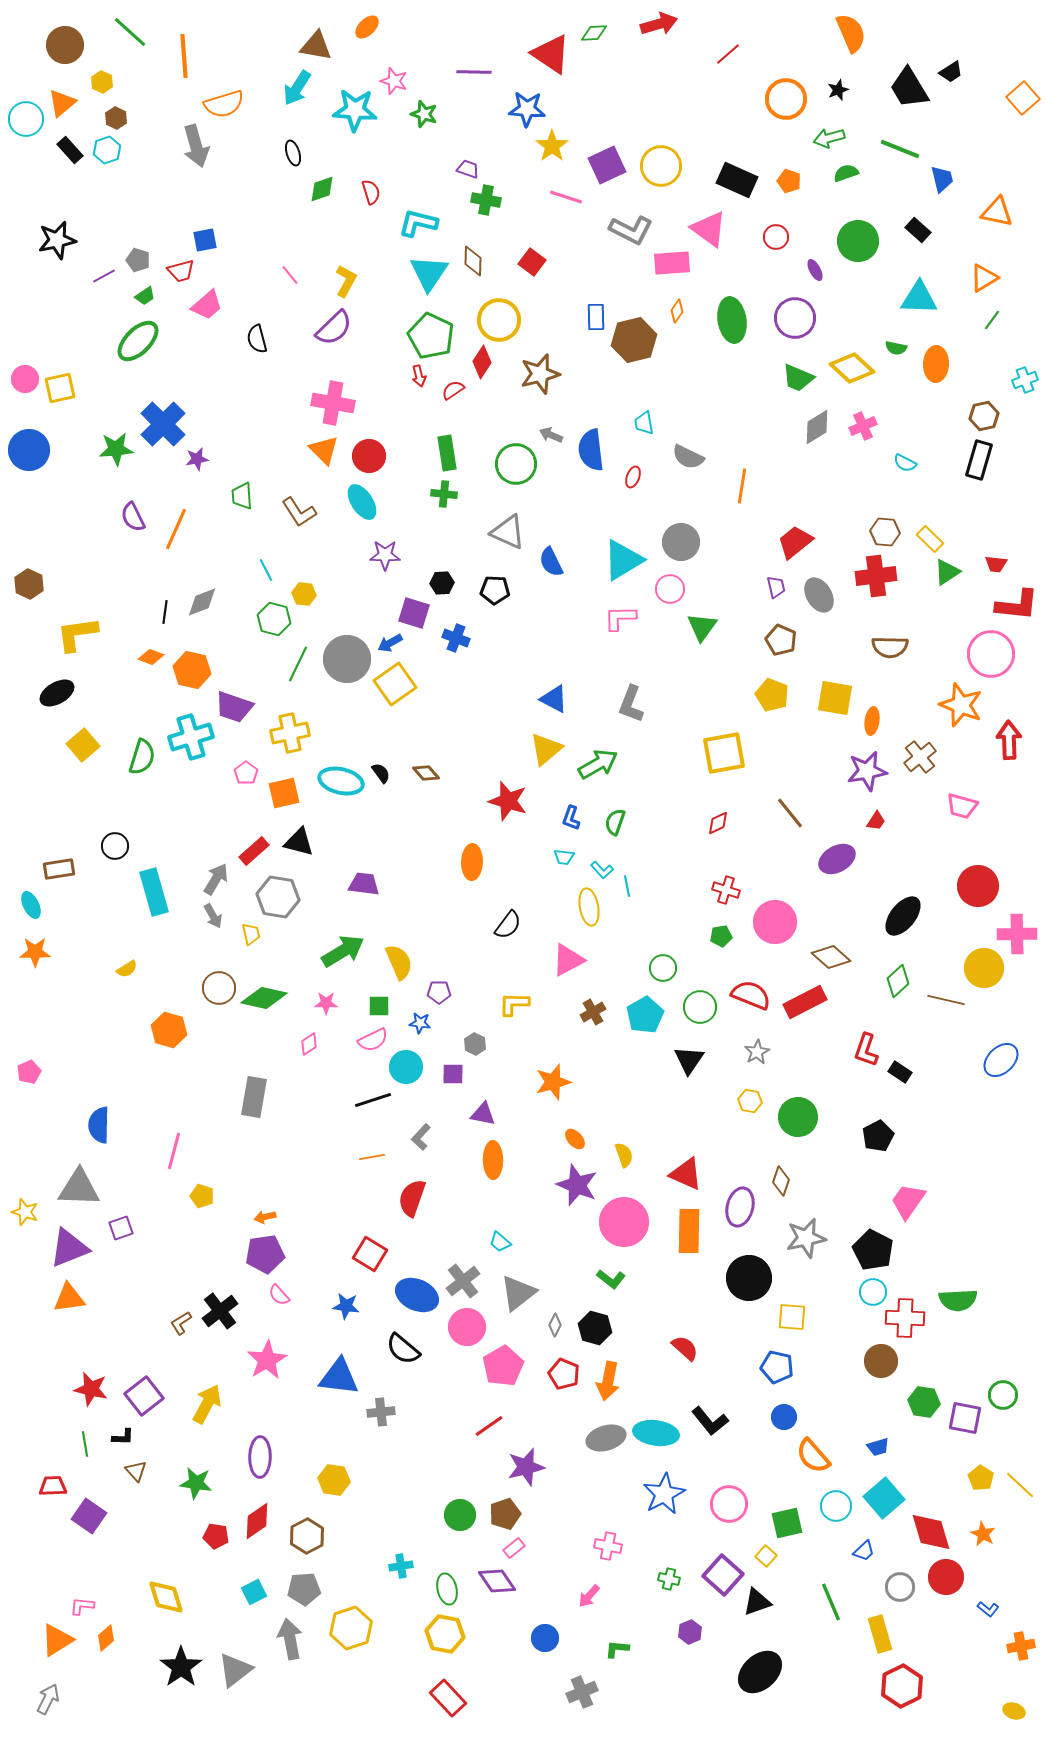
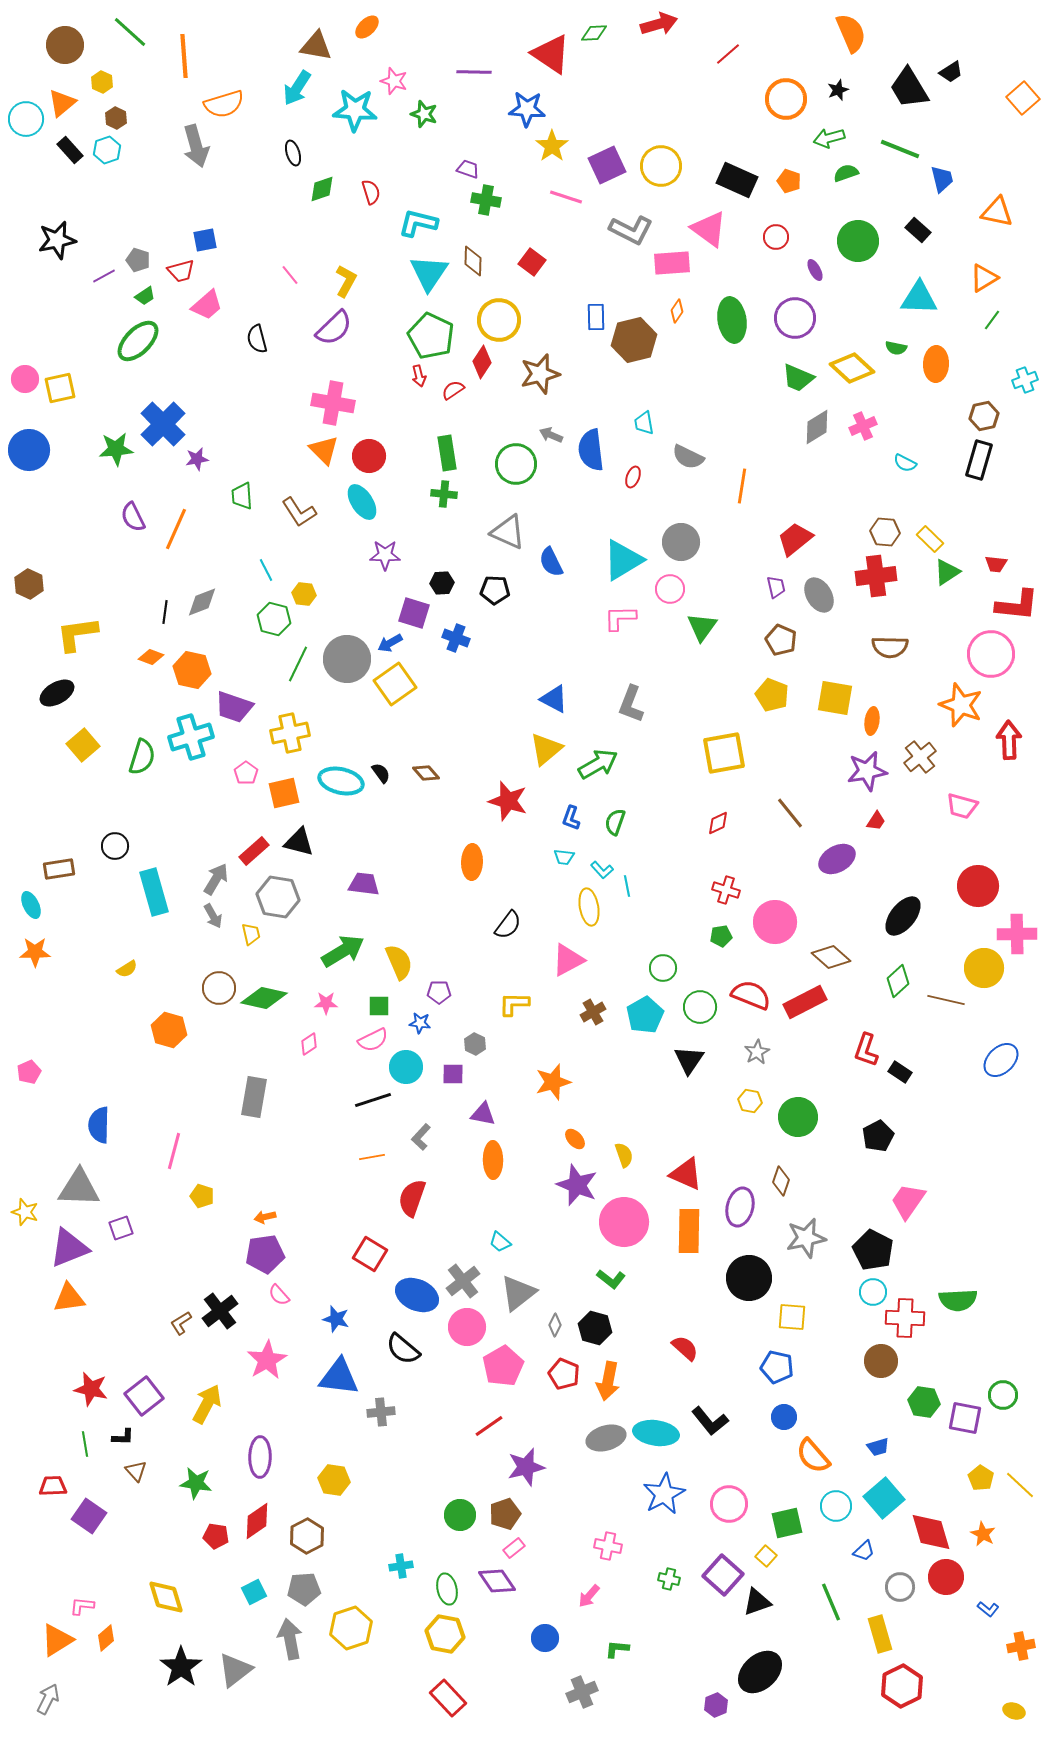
red trapezoid at (795, 542): moved 3 px up
blue star at (346, 1306): moved 10 px left, 13 px down; rotated 8 degrees clockwise
purple hexagon at (690, 1632): moved 26 px right, 73 px down
